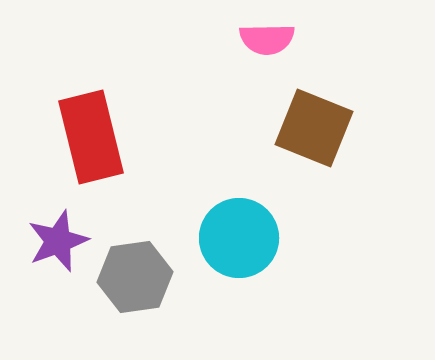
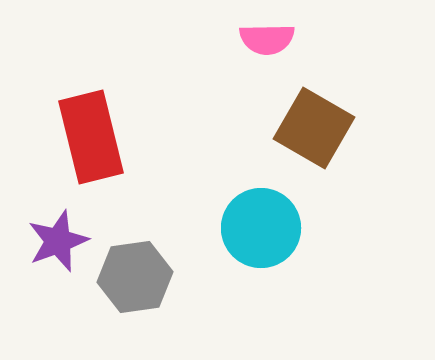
brown square: rotated 8 degrees clockwise
cyan circle: moved 22 px right, 10 px up
